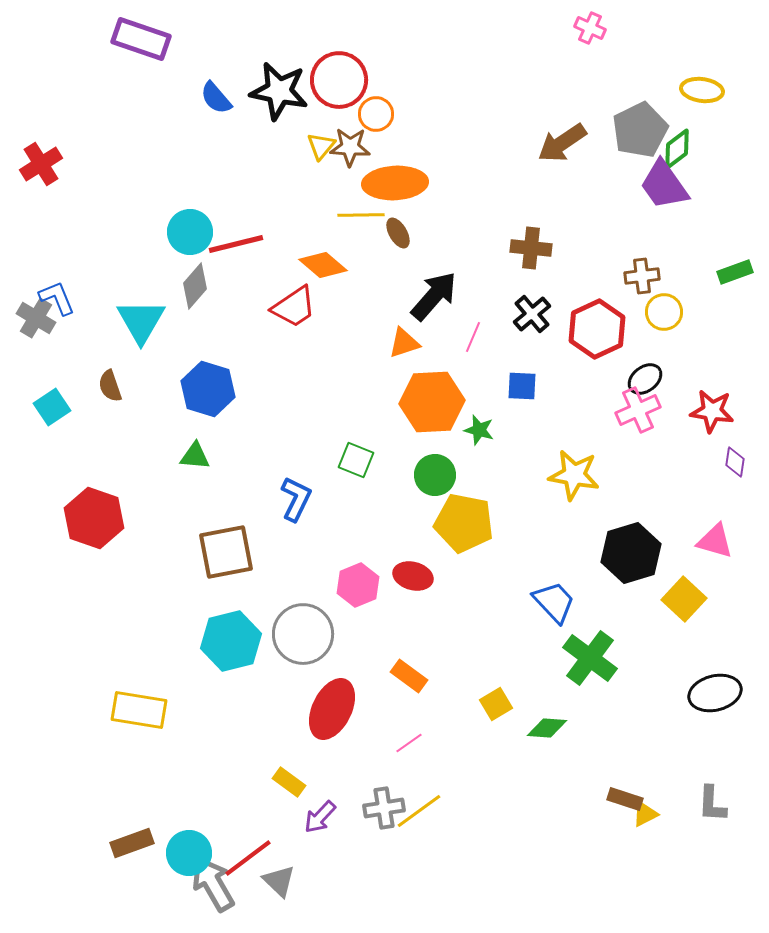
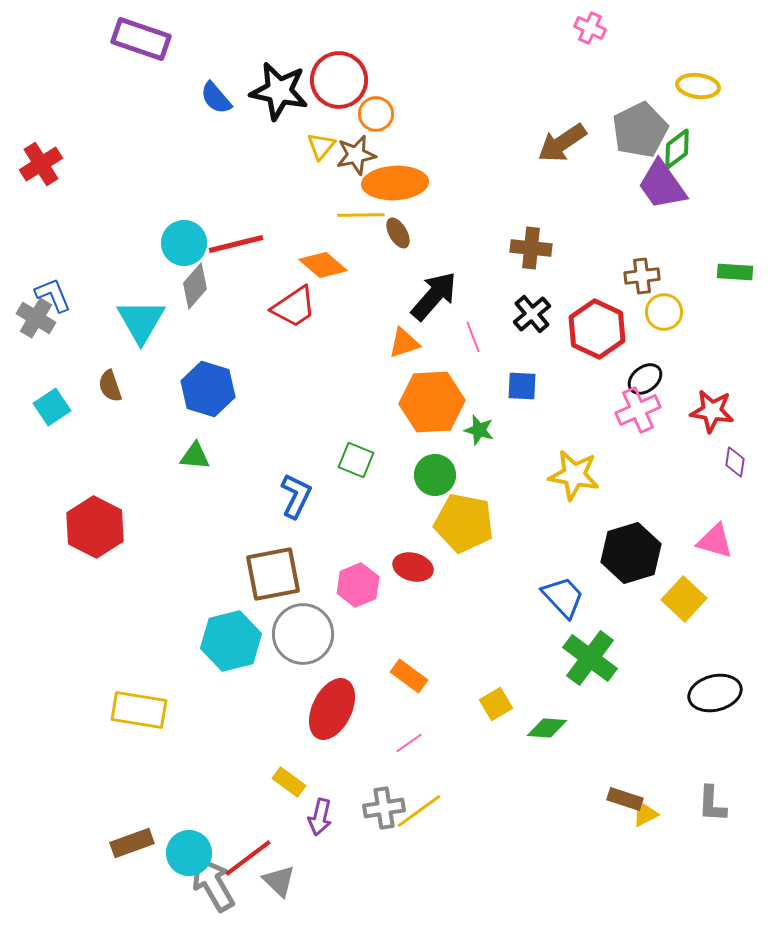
yellow ellipse at (702, 90): moved 4 px left, 4 px up
brown star at (350, 147): moved 6 px right, 8 px down; rotated 15 degrees counterclockwise
purple trapezoid at (664, 185): moved 2 px left
cyan circle at (190, 232): moved 6 px left, 11 px down
green rectangle at (735, 272): rotated 24 degrees clockwise
blue L-shape at (57, 298): moved 4 px left, 3 px up
red hexagon at (597, 329): rotated 10 degrees counterclockwise
pink line at (473, 337): rotated 44 degrees counterclockwise
blue L-shape at (296, 499): moved 3 px up
red hexagon at (94, 518): moved 1 px right, 9 px down; rotated 8 degrees clockwise
brown square at (226, 552): moved 47 px right, 22 px down
red ellipse at (413, 576): moved 9 px up
blue trapezoid at (554, 602): moved 9 px right, 5 px up
purple arrow at (320, 817): rotated 30 degrees counterclockwise
